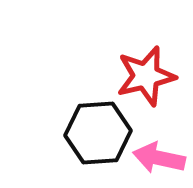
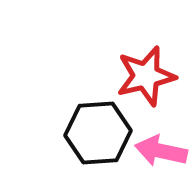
pink arrow: moved 2 px right, 7 px up
